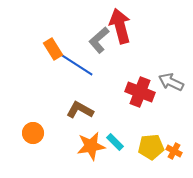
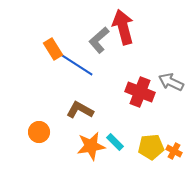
red arrow: moved 3 px right, 1 px down
orange circle: moved 6 px right, 1 px up
